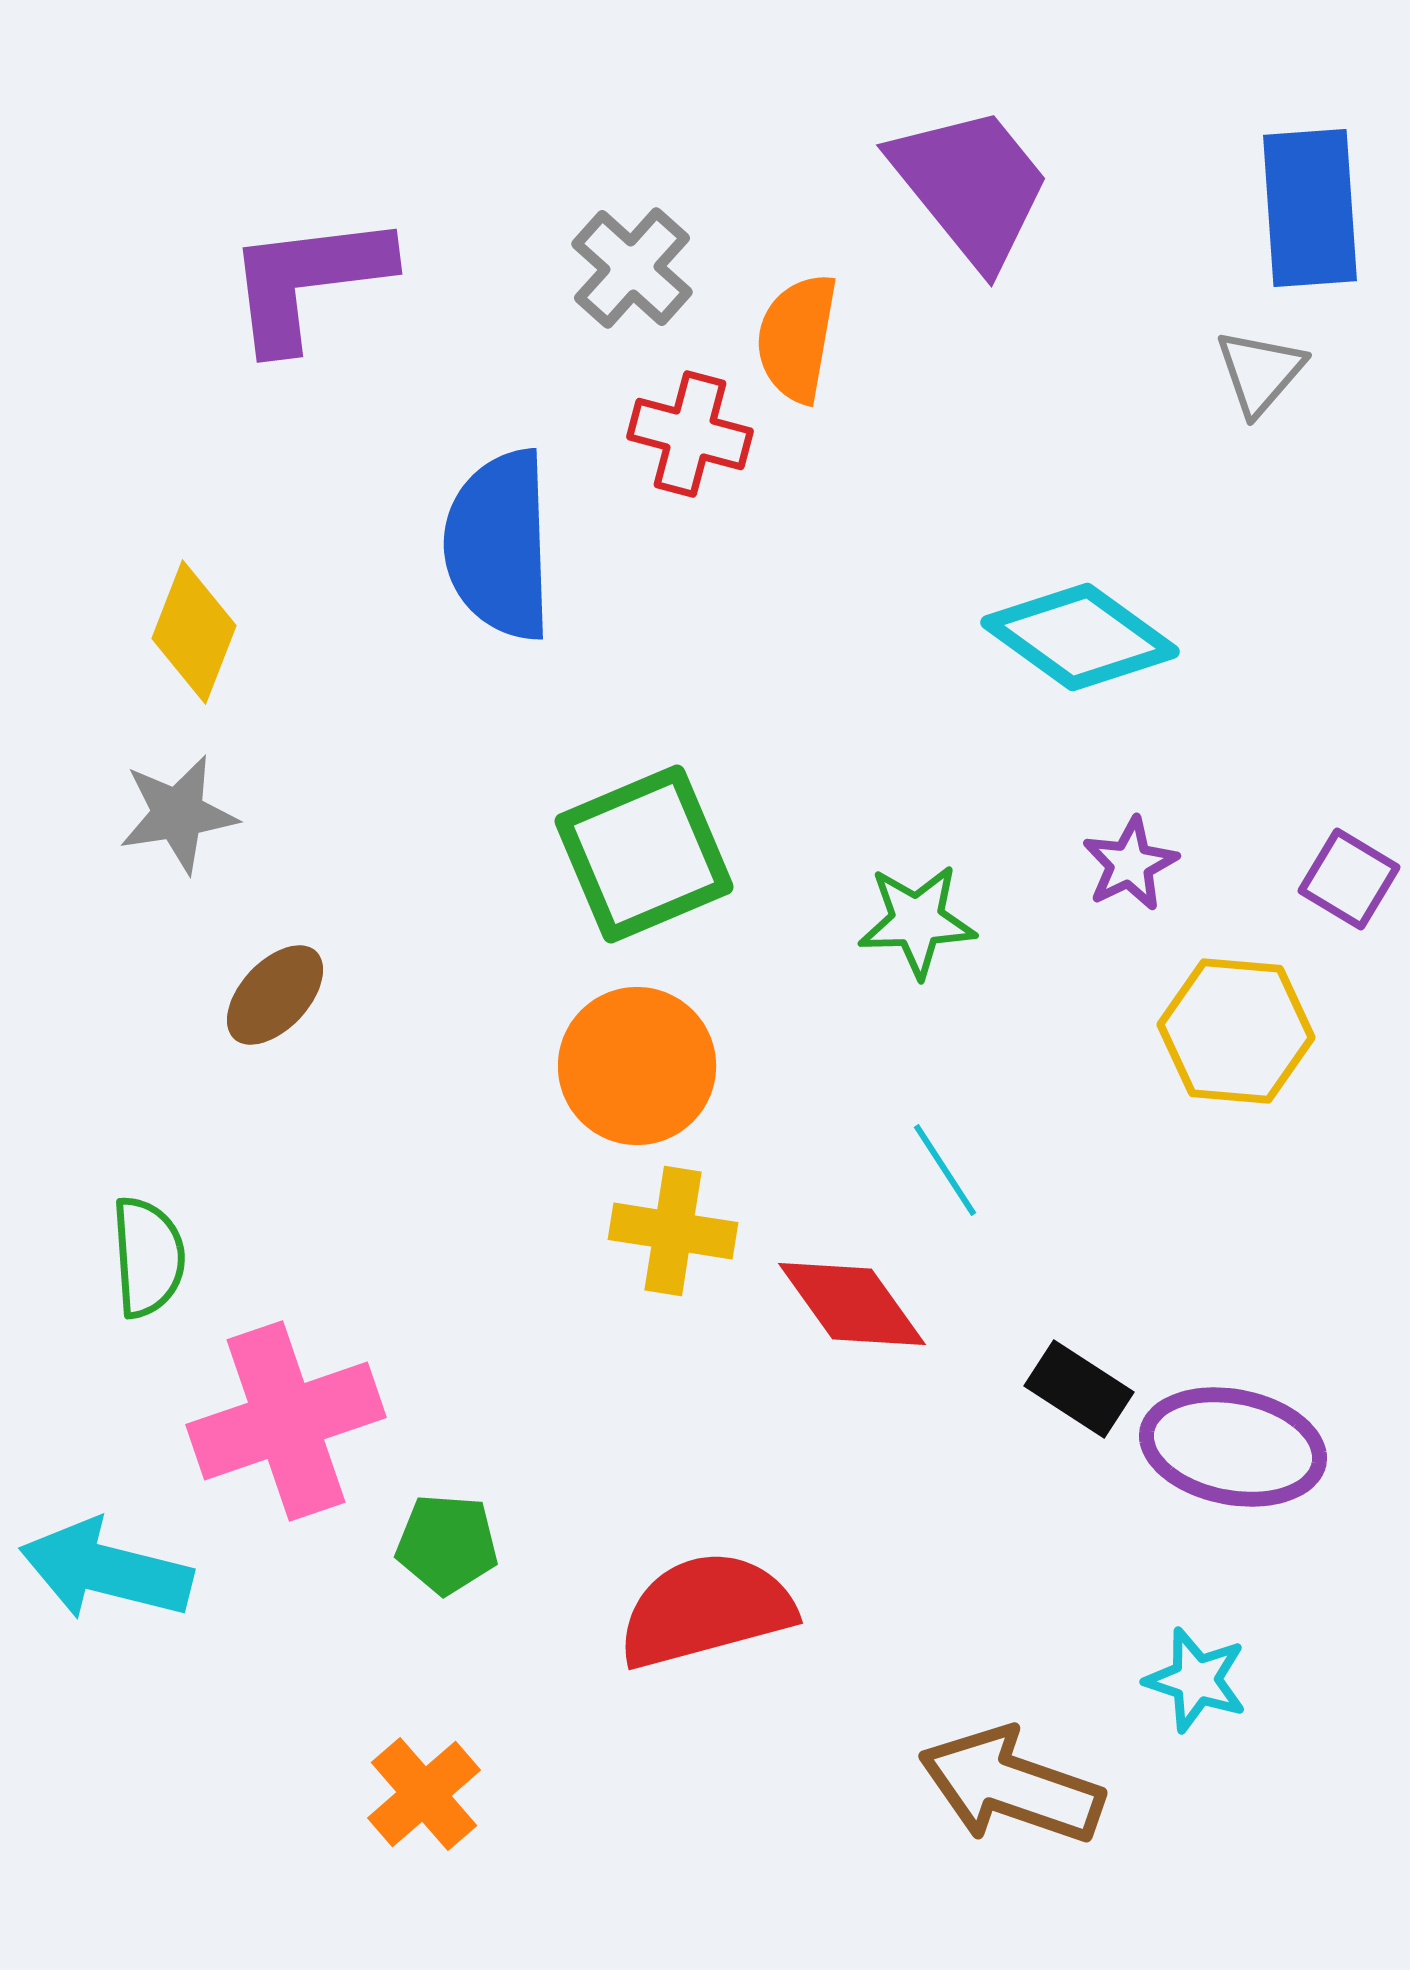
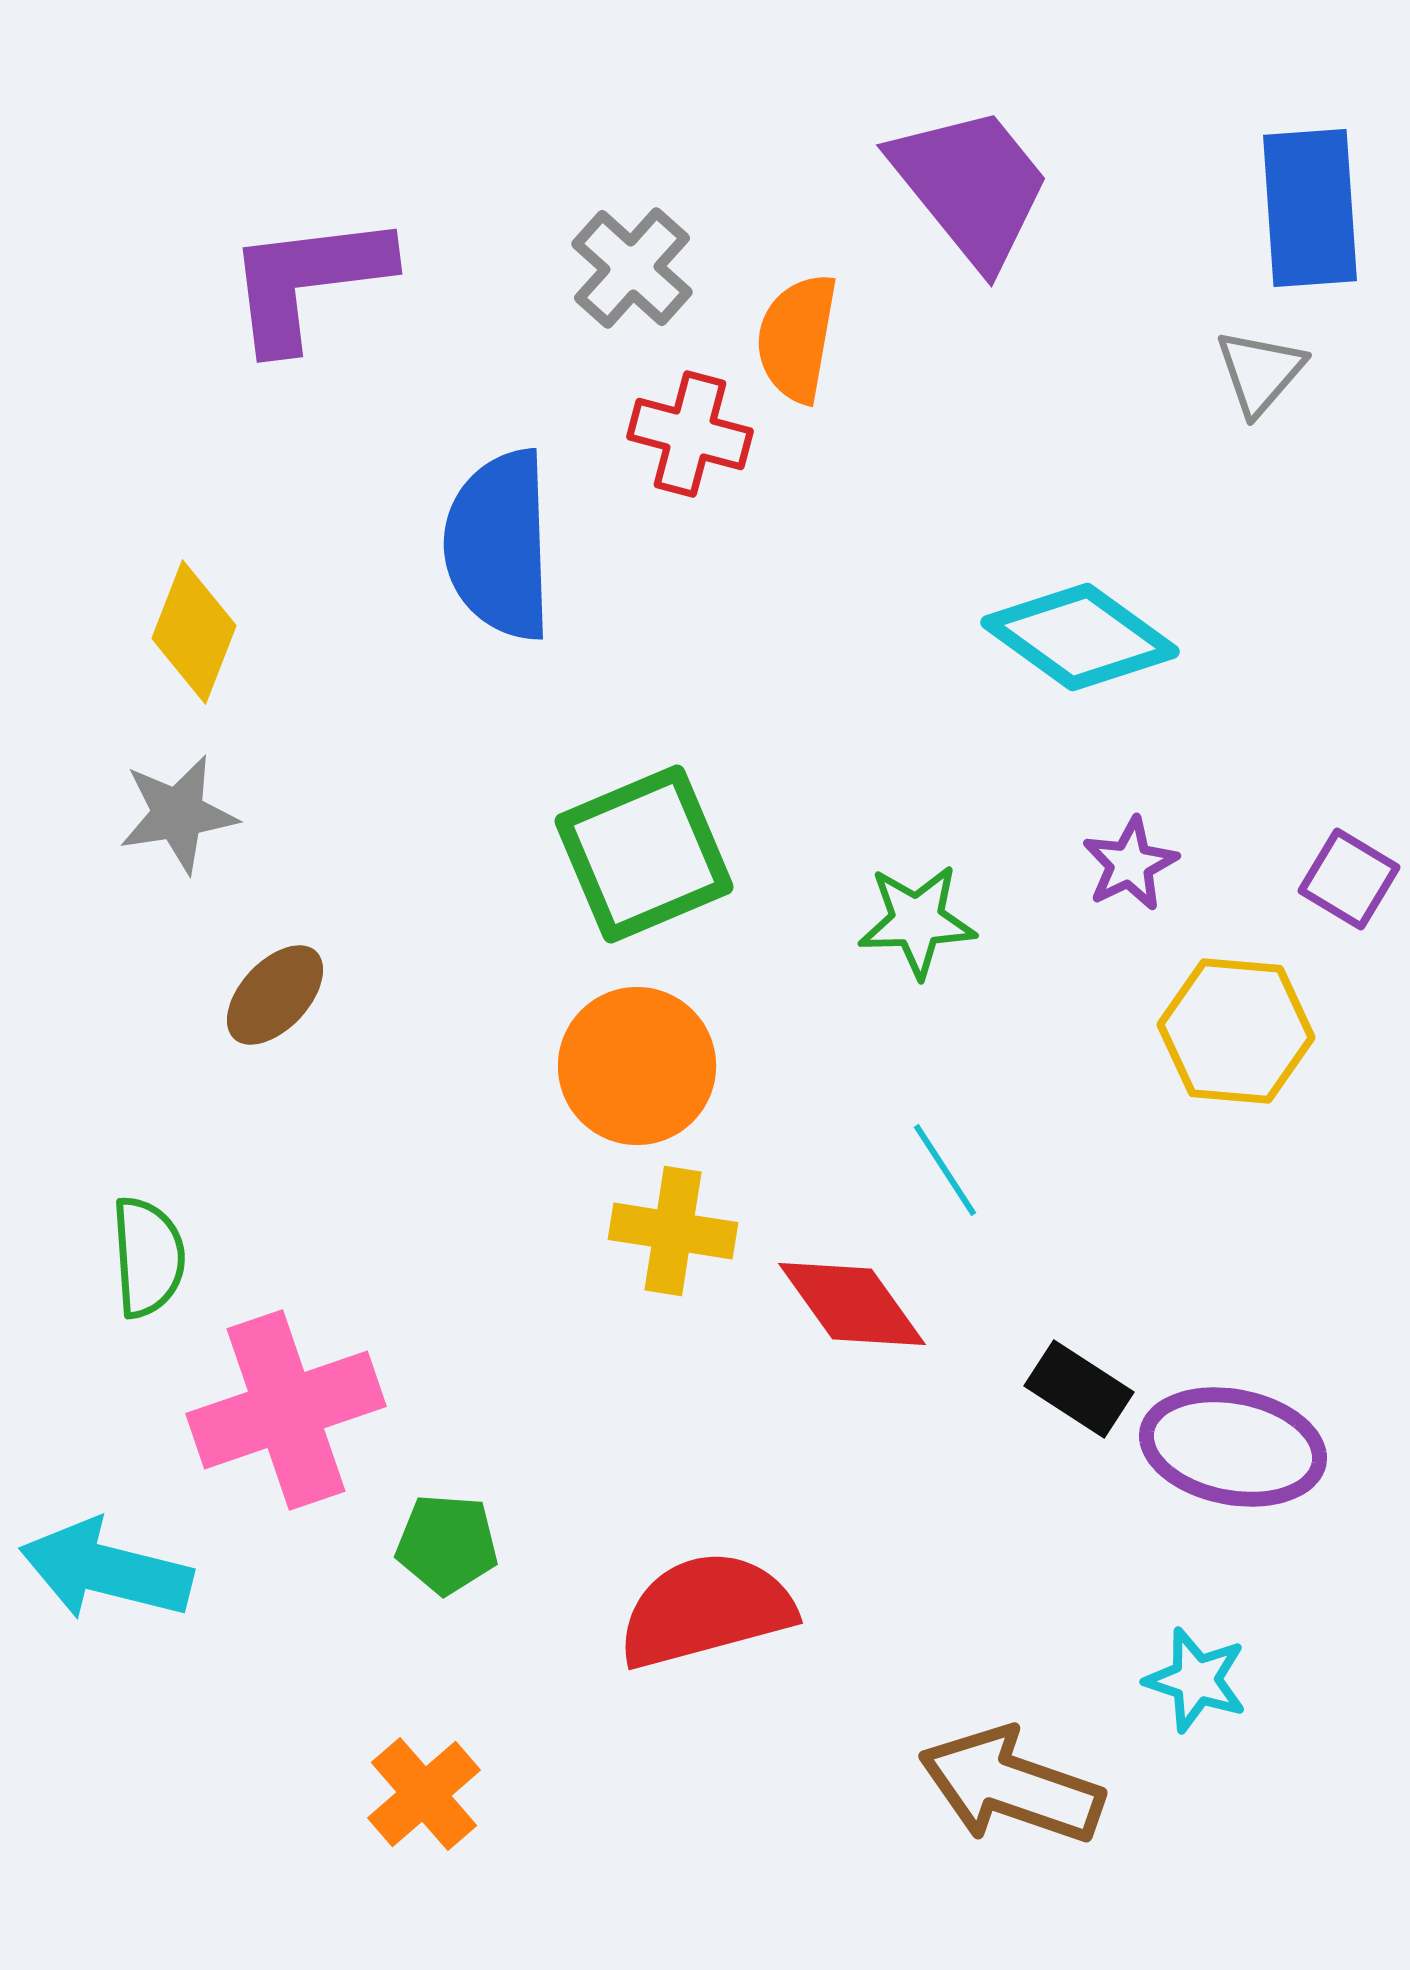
pink cross: moved 11 px up
